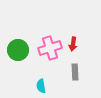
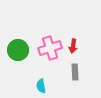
red arrow: moved 2 px down
